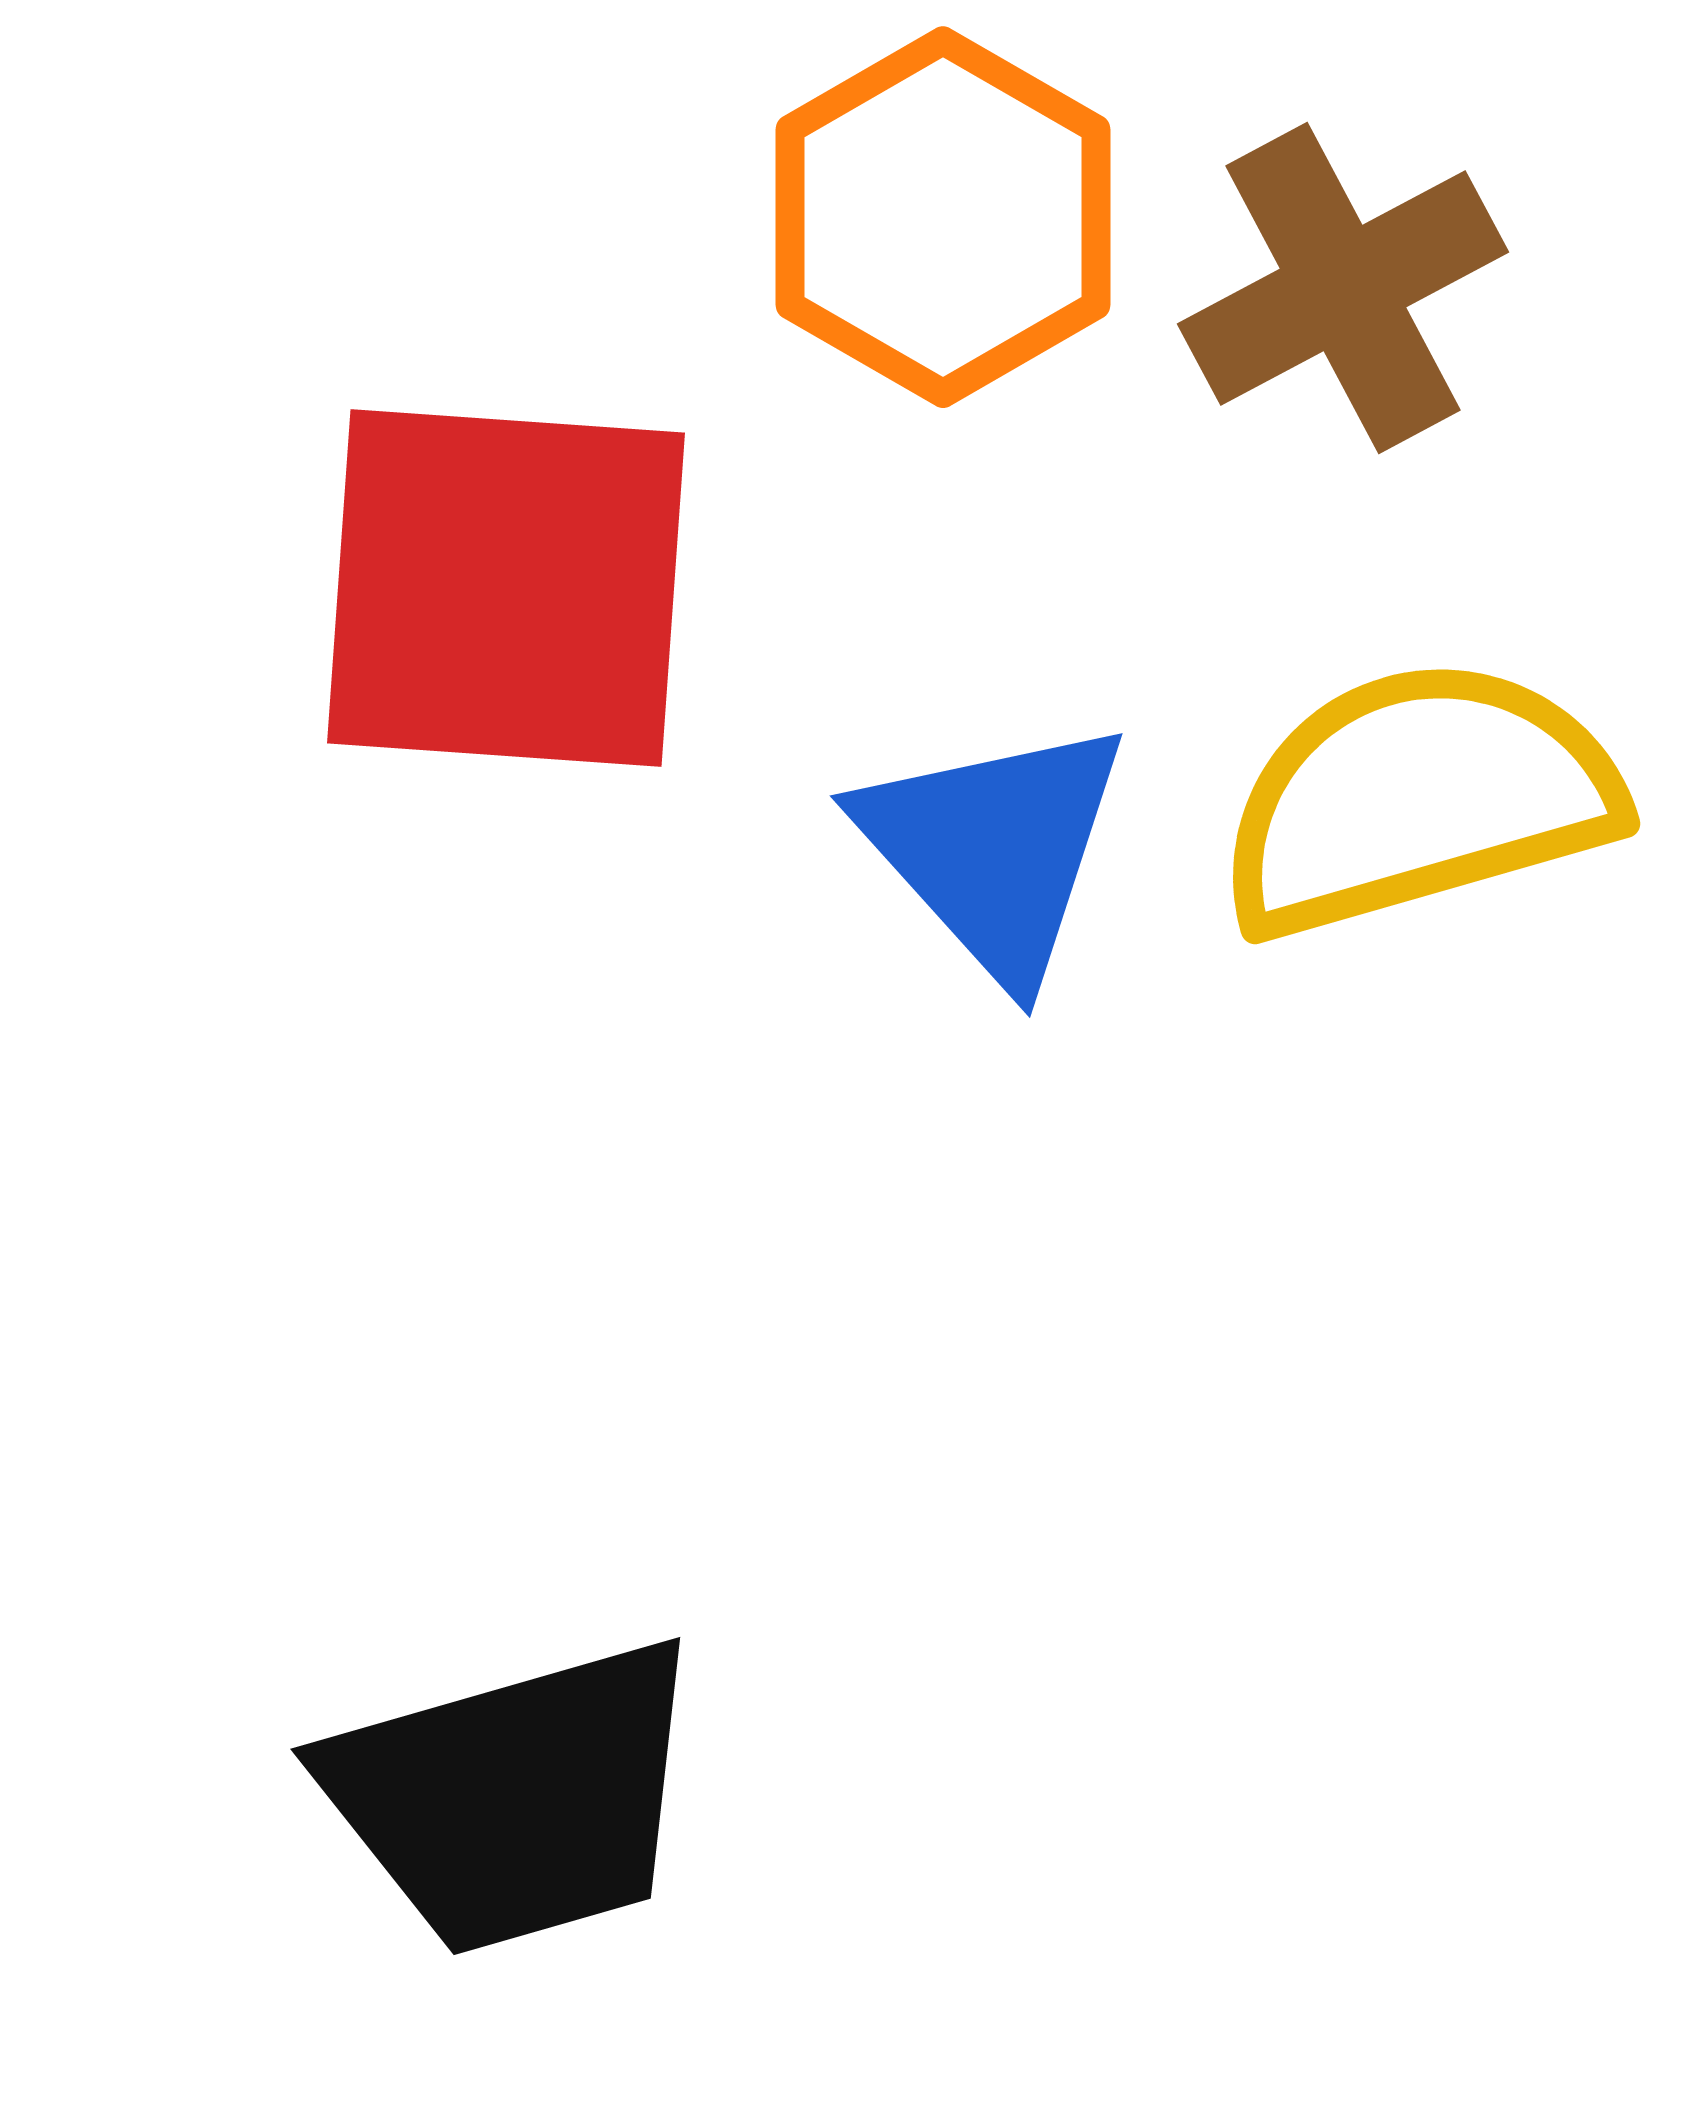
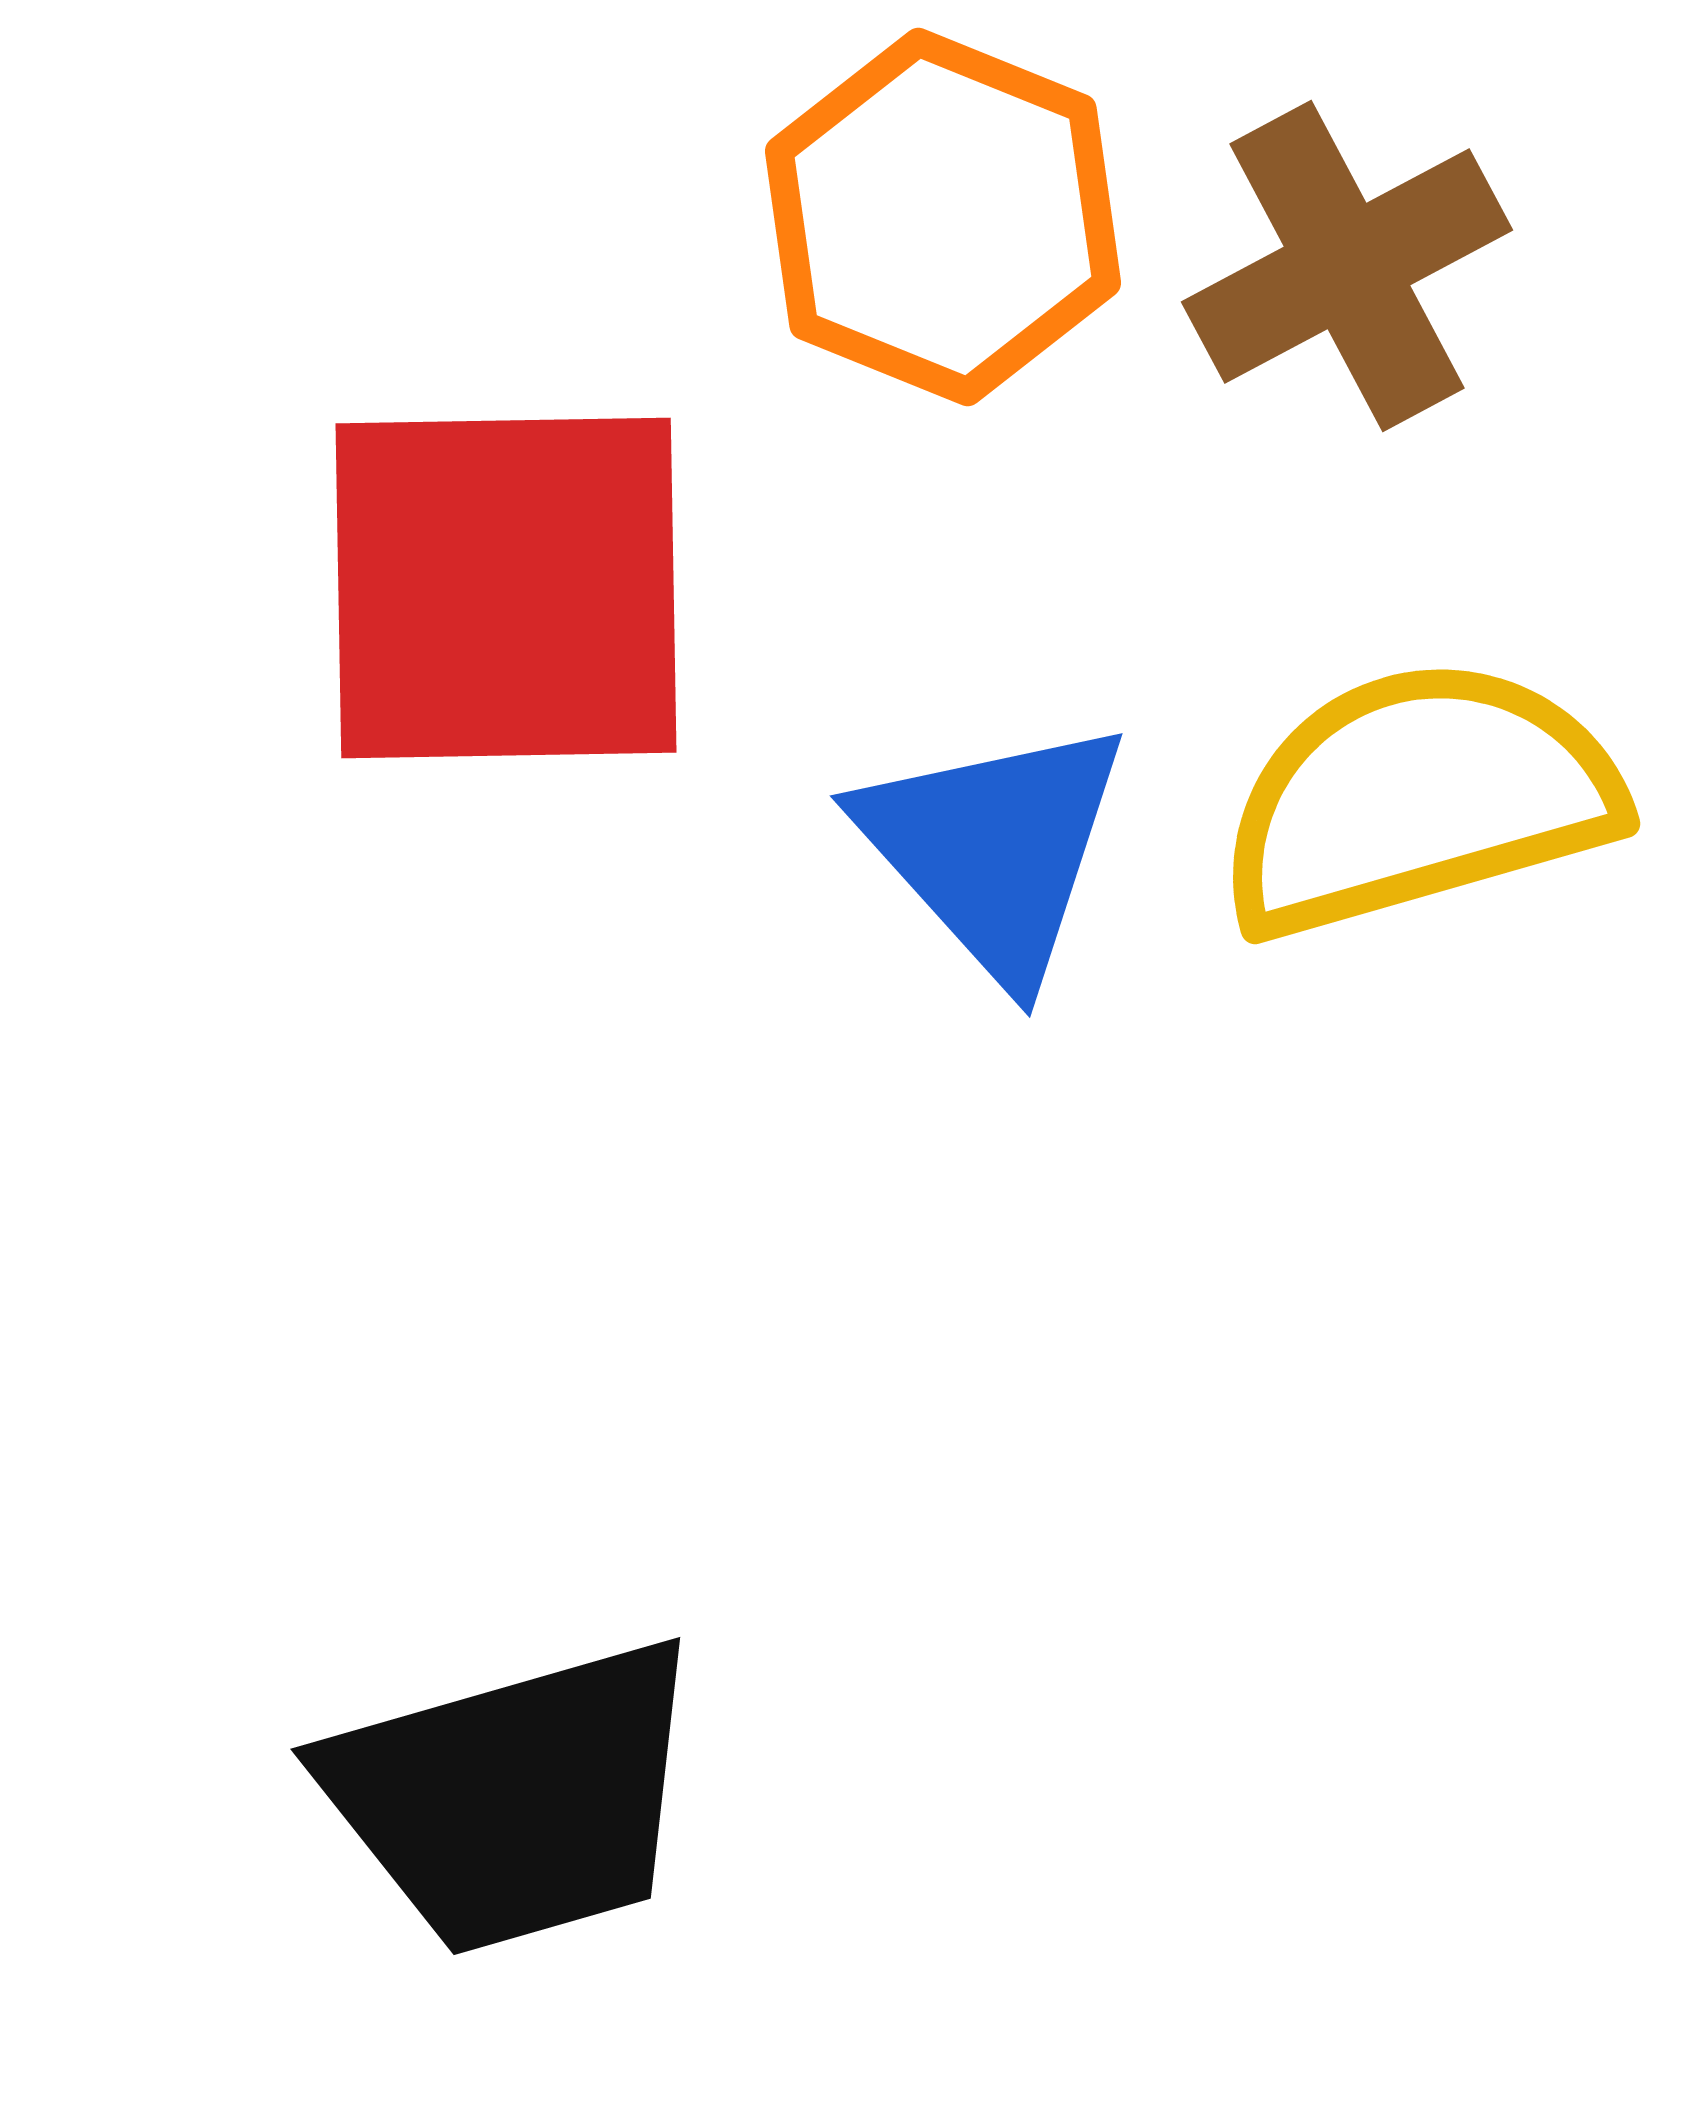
orange hexagon: rotated 8 degrees counterclockwise
brown cross: moved 4 px right, 22 px up
red square: rotated 5 degrees counterclockwise
